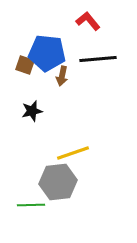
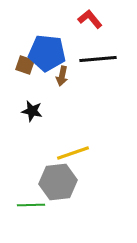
red L-shape: moved 2 px right, 2 px up
black star: rotated 25 degrees clockwise
